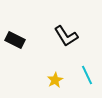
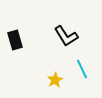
black rectangle: rotated 48 degrees clockwise
cyan line: moved 5 px left, 6 px up
